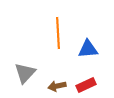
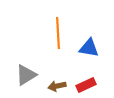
blue triangle: moved 1 px right, 1 px up; rotated 15 degrees clockwise
gray triangle: moved 1 px right, 2 px down; rotated 15 degrees clockwise
